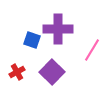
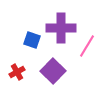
purple cross: moved 3 px right, 1 px up
pink line: moved 5 px left, 4 px up
purple square: moved 1 px right, 1 px up
